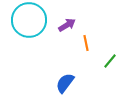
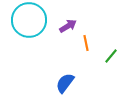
purple arrow: moved 1 px right, 1 px down
green line: moved 1 px right, 5 px up
